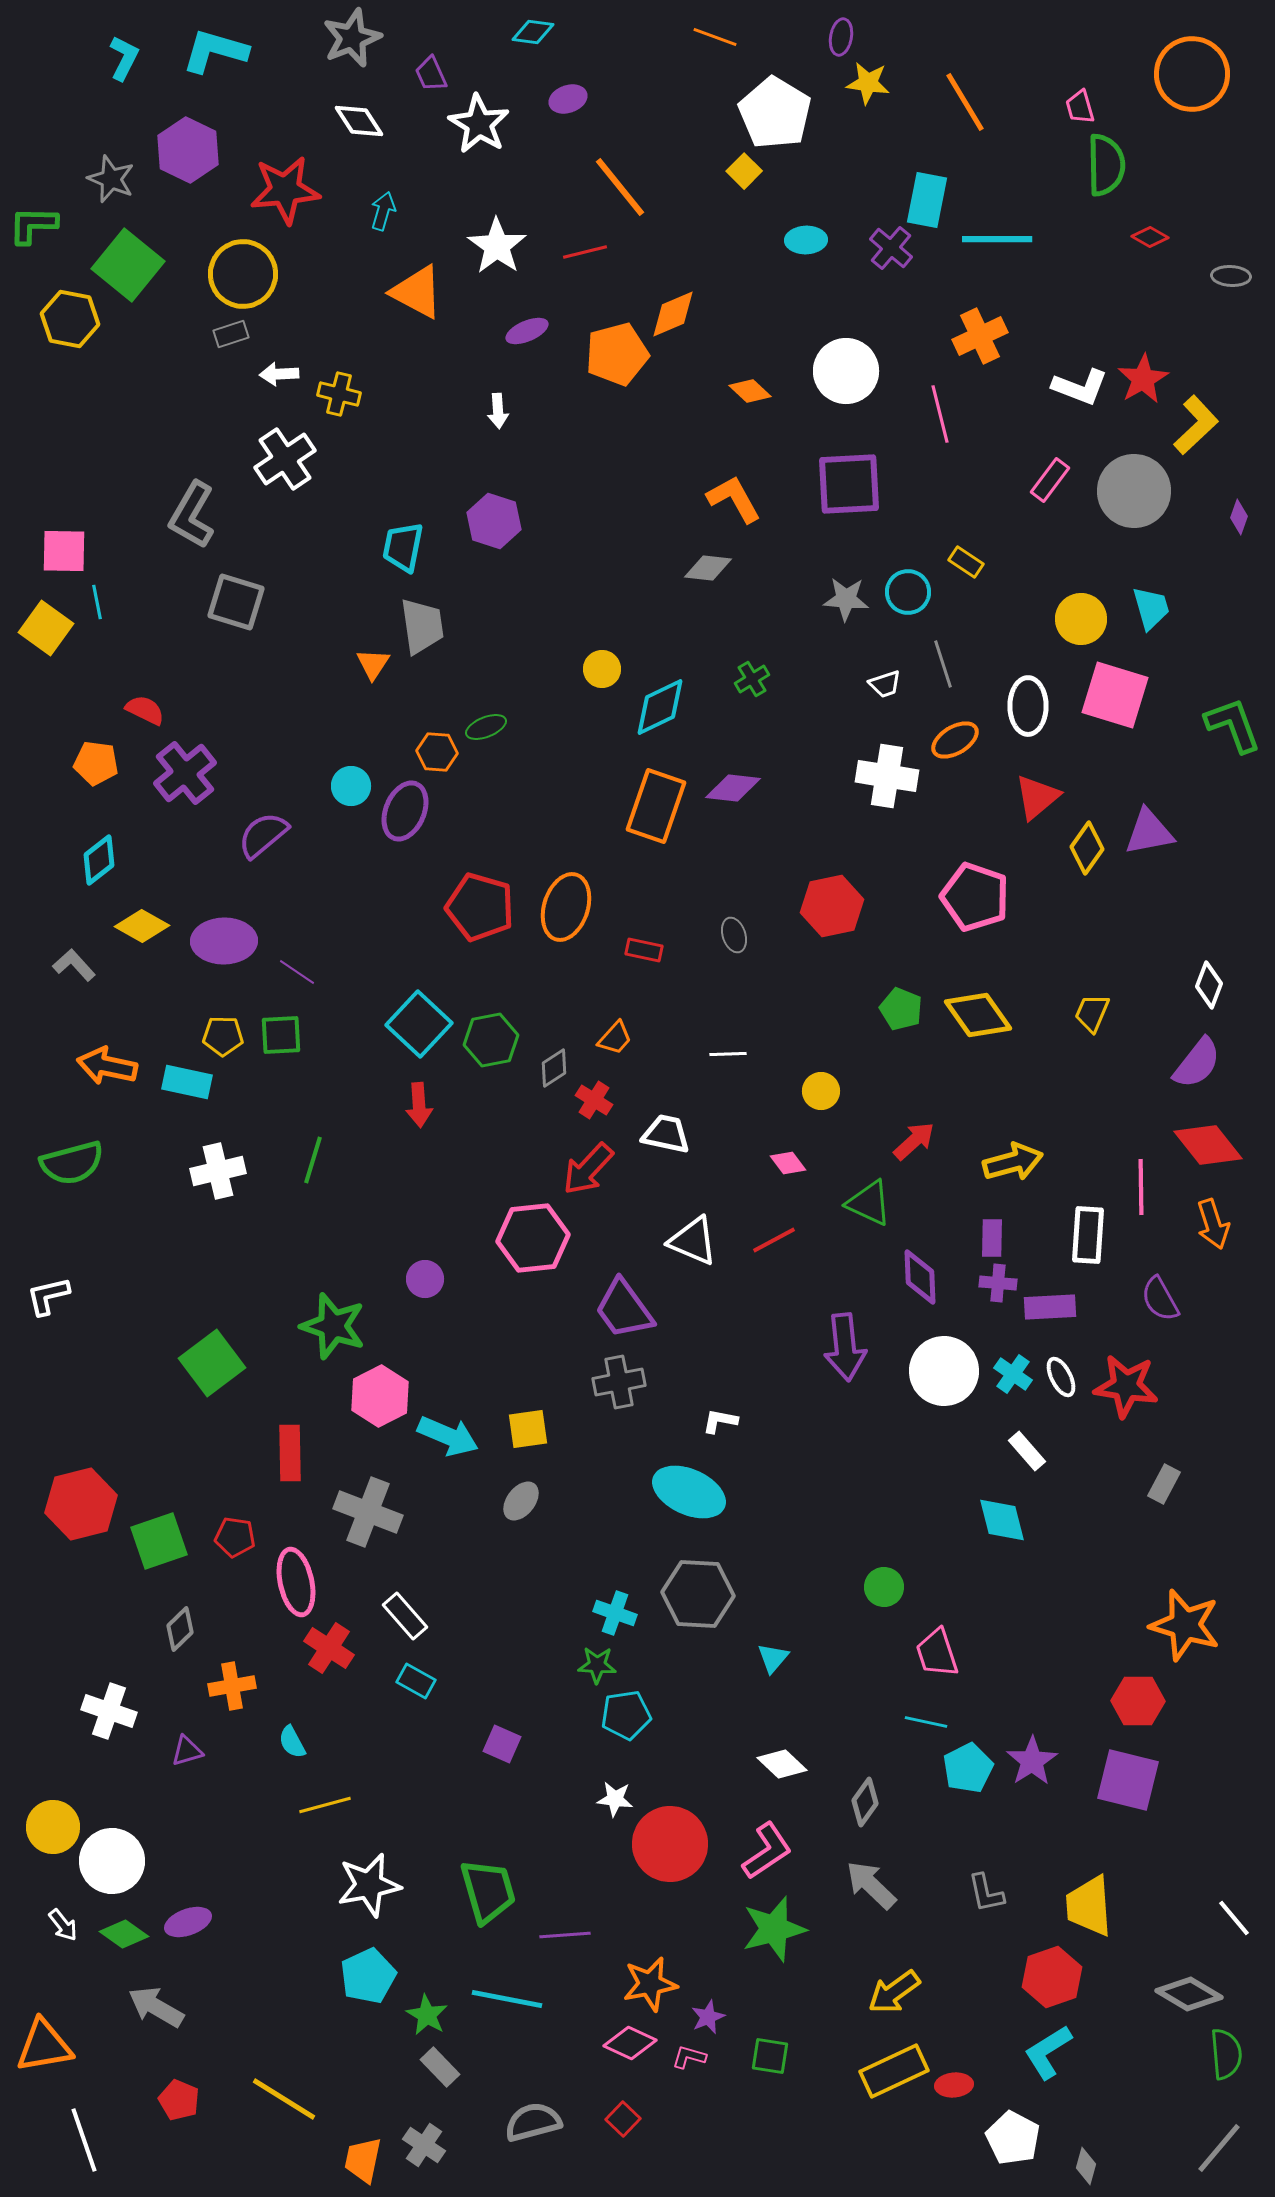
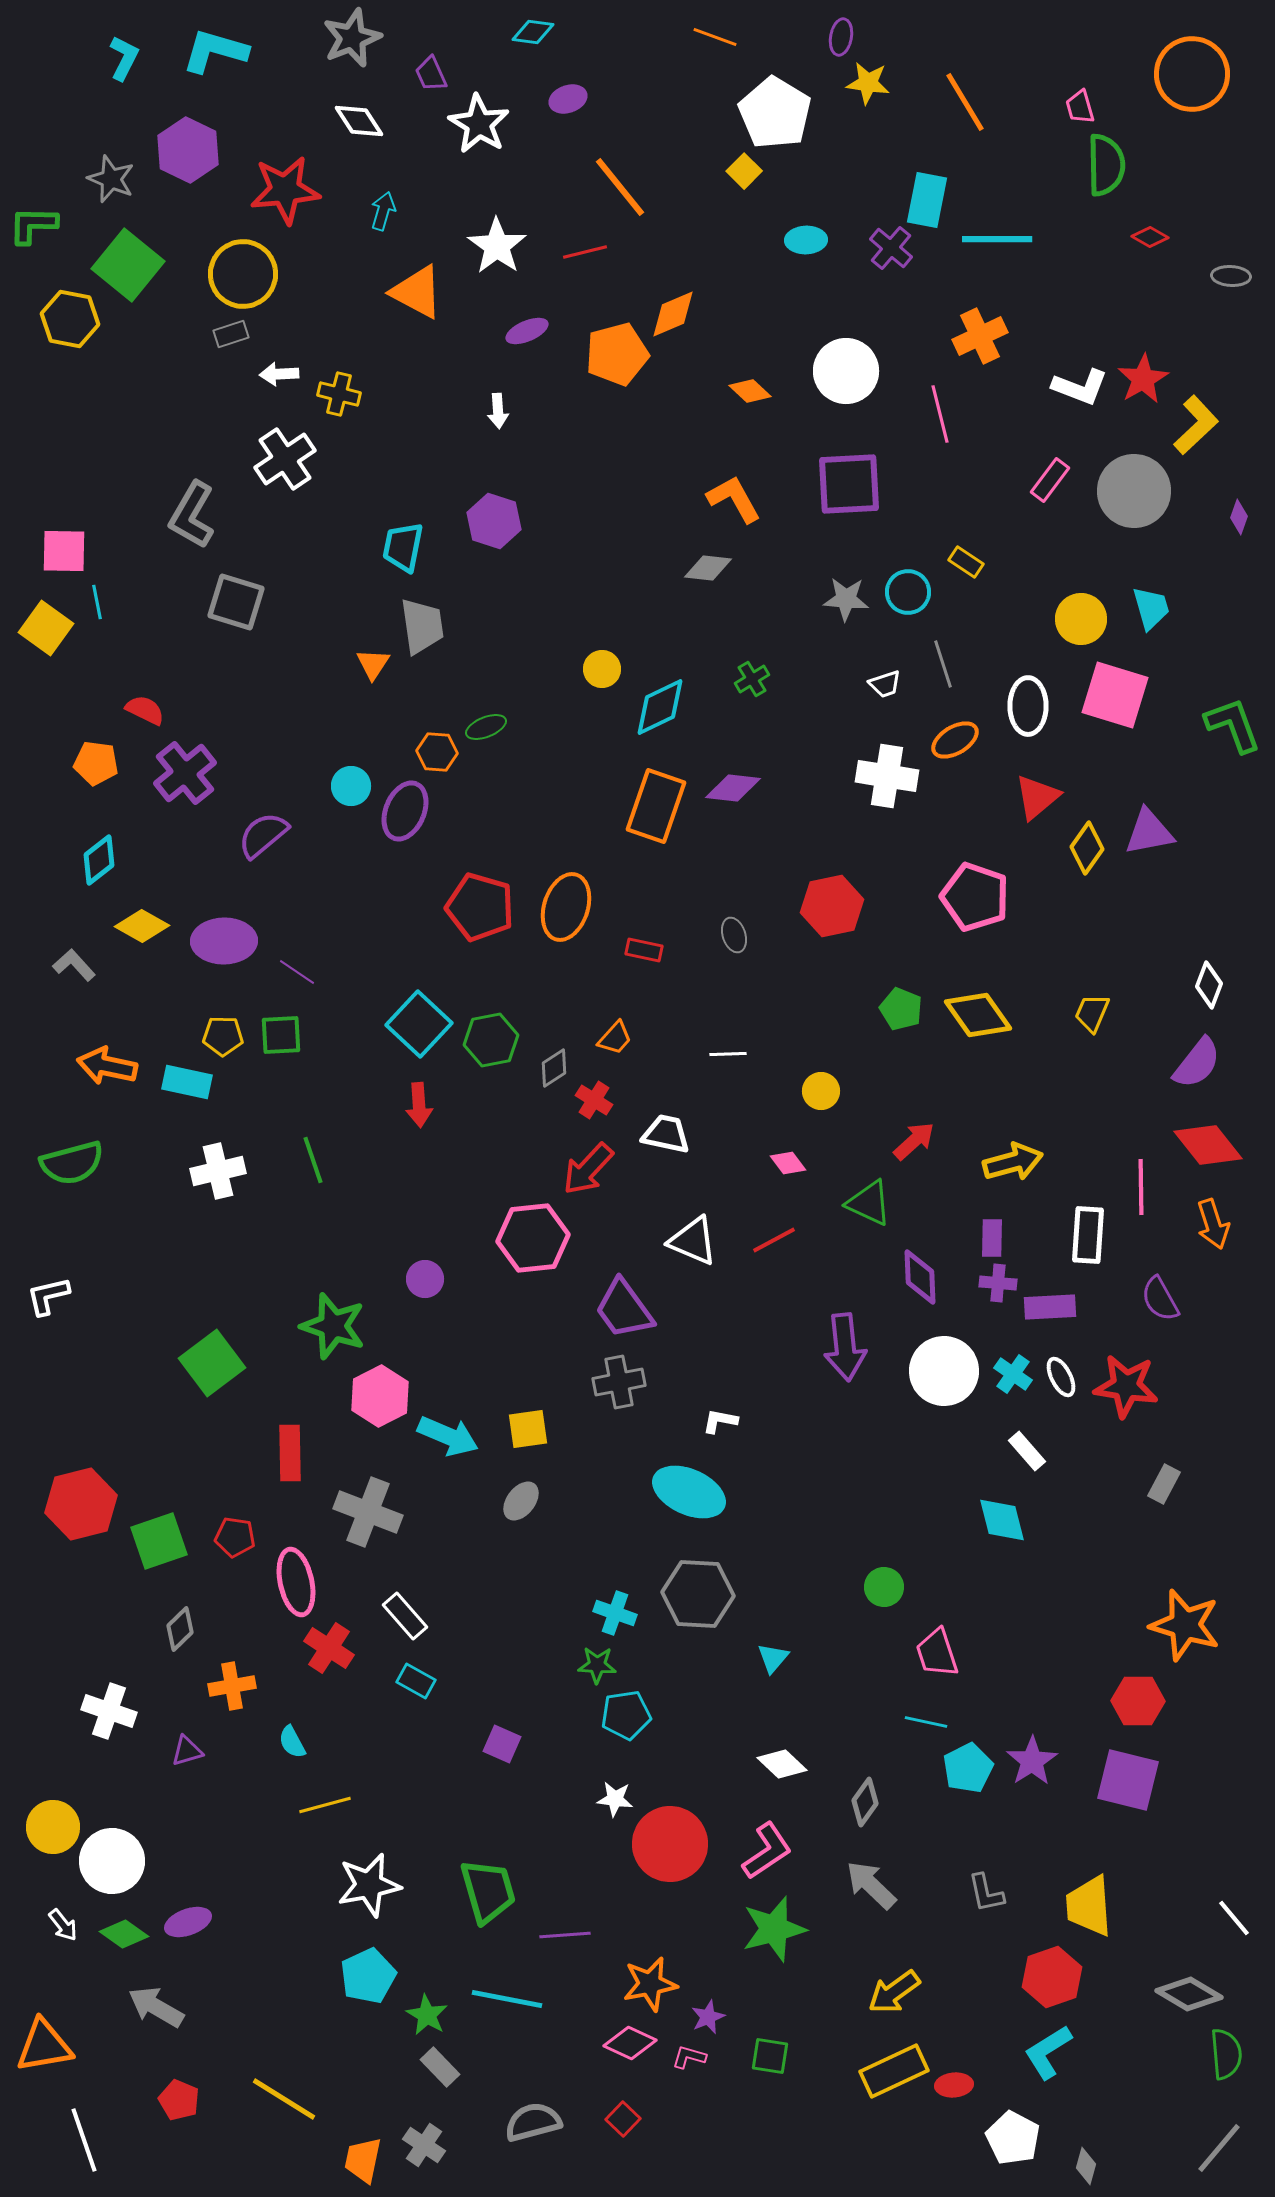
green line at (313, 1160): rotated 36 degrees counterclockwise
